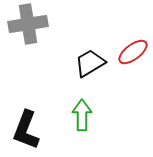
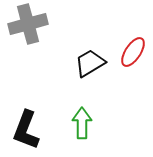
gray cross: rotated 6 degrees counterclockwise
red ellipse: rotated 20 degrees counterclockwise
green arrow: moved 8 px down
